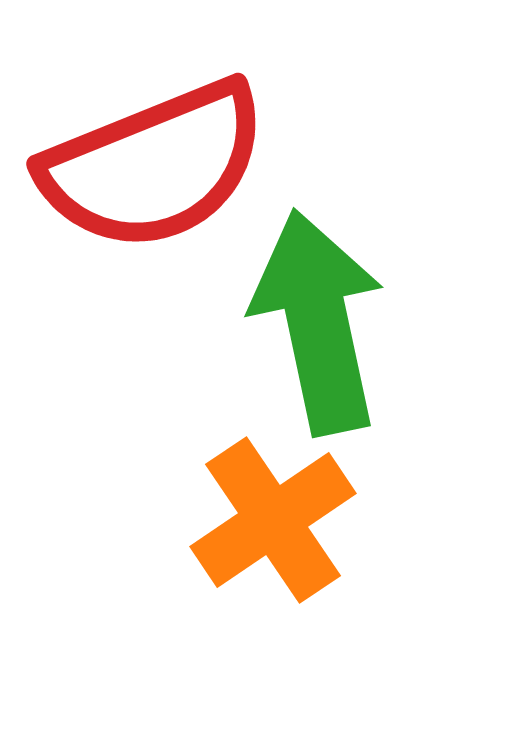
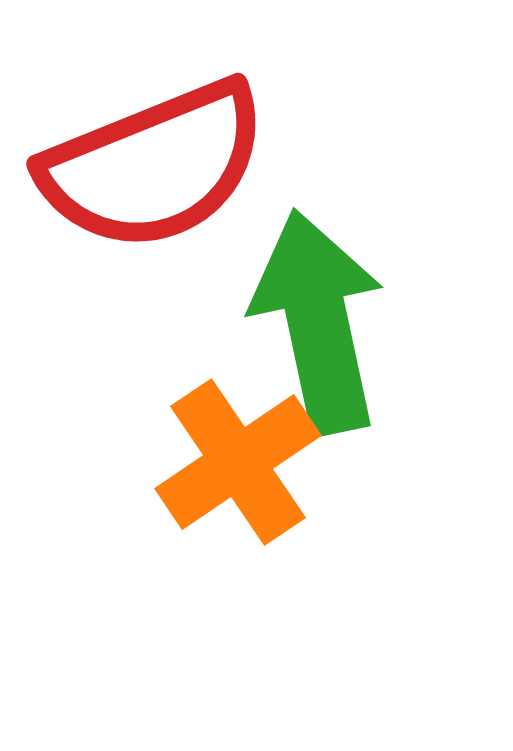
orange cross: moved 35 px left, 58 px up
